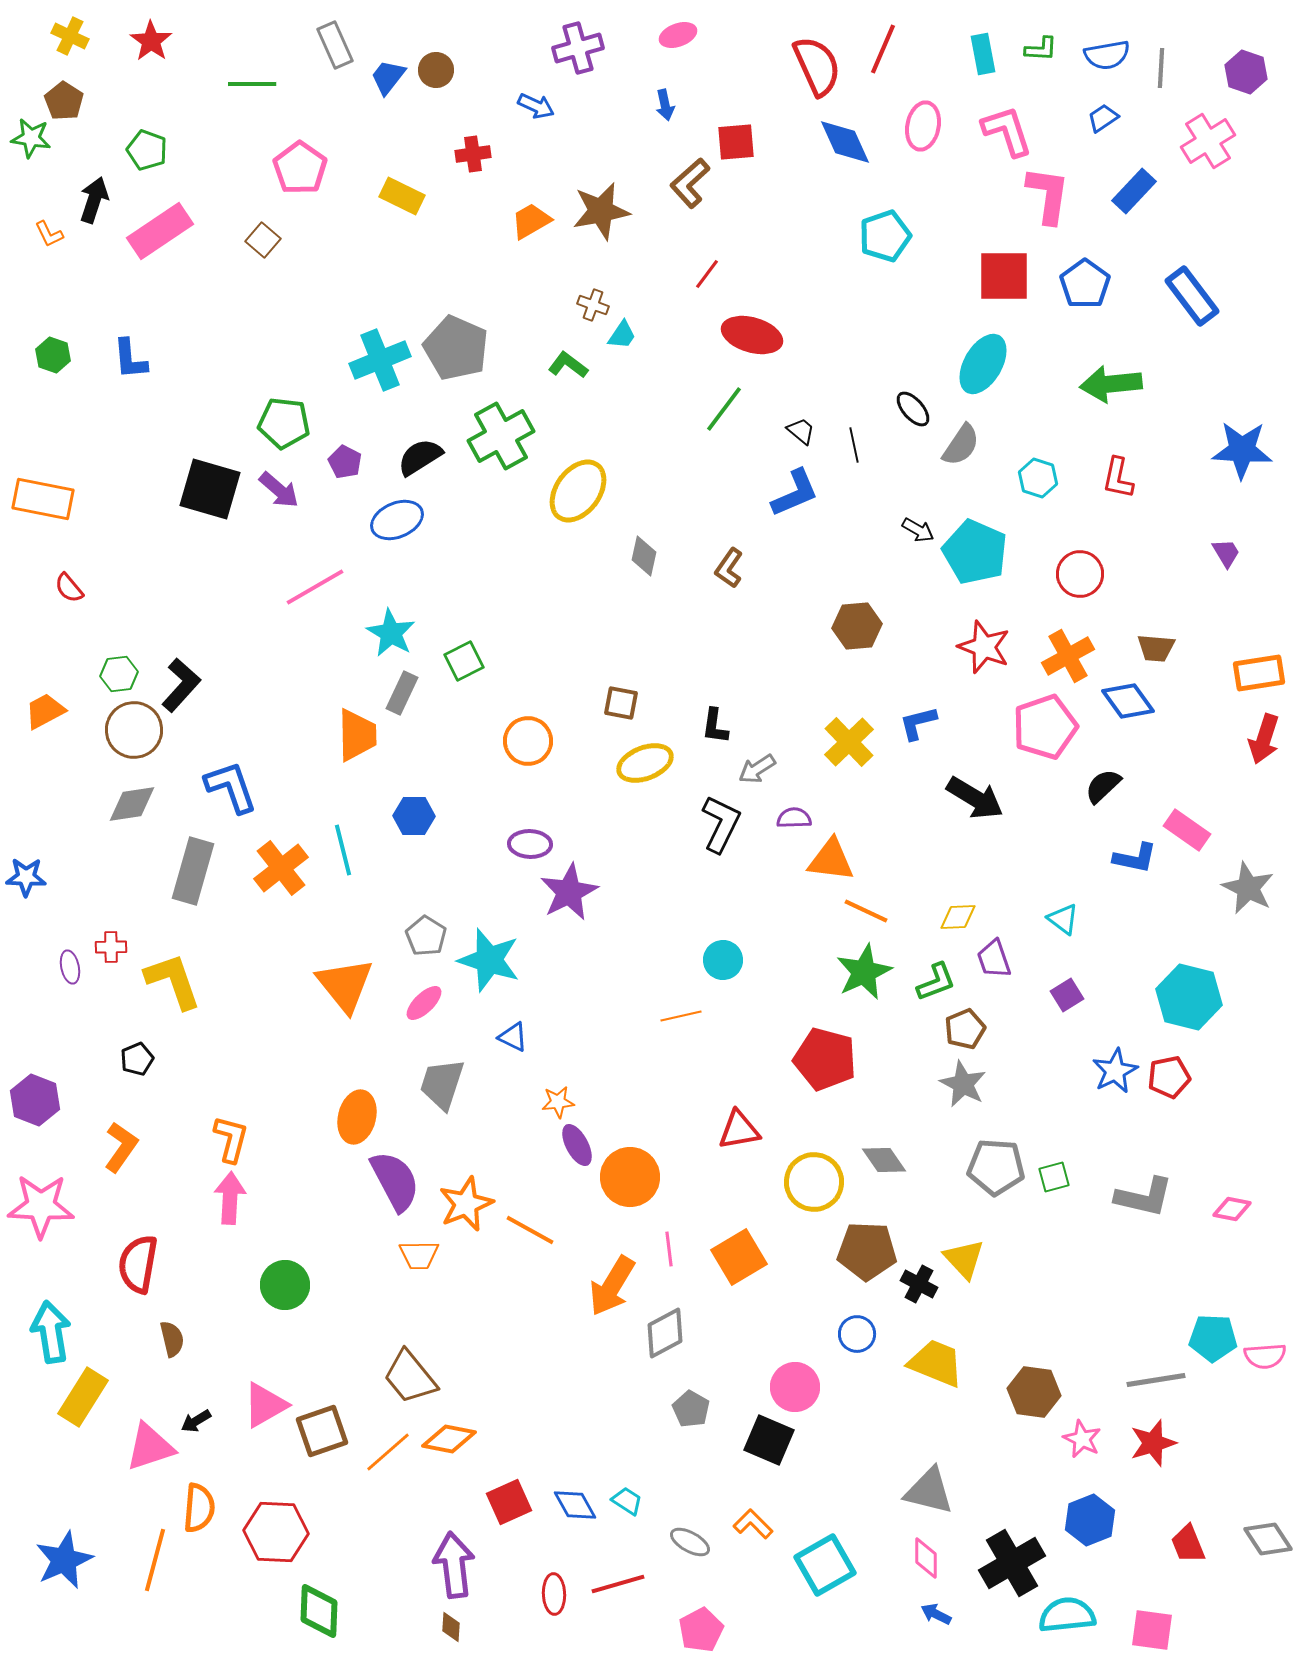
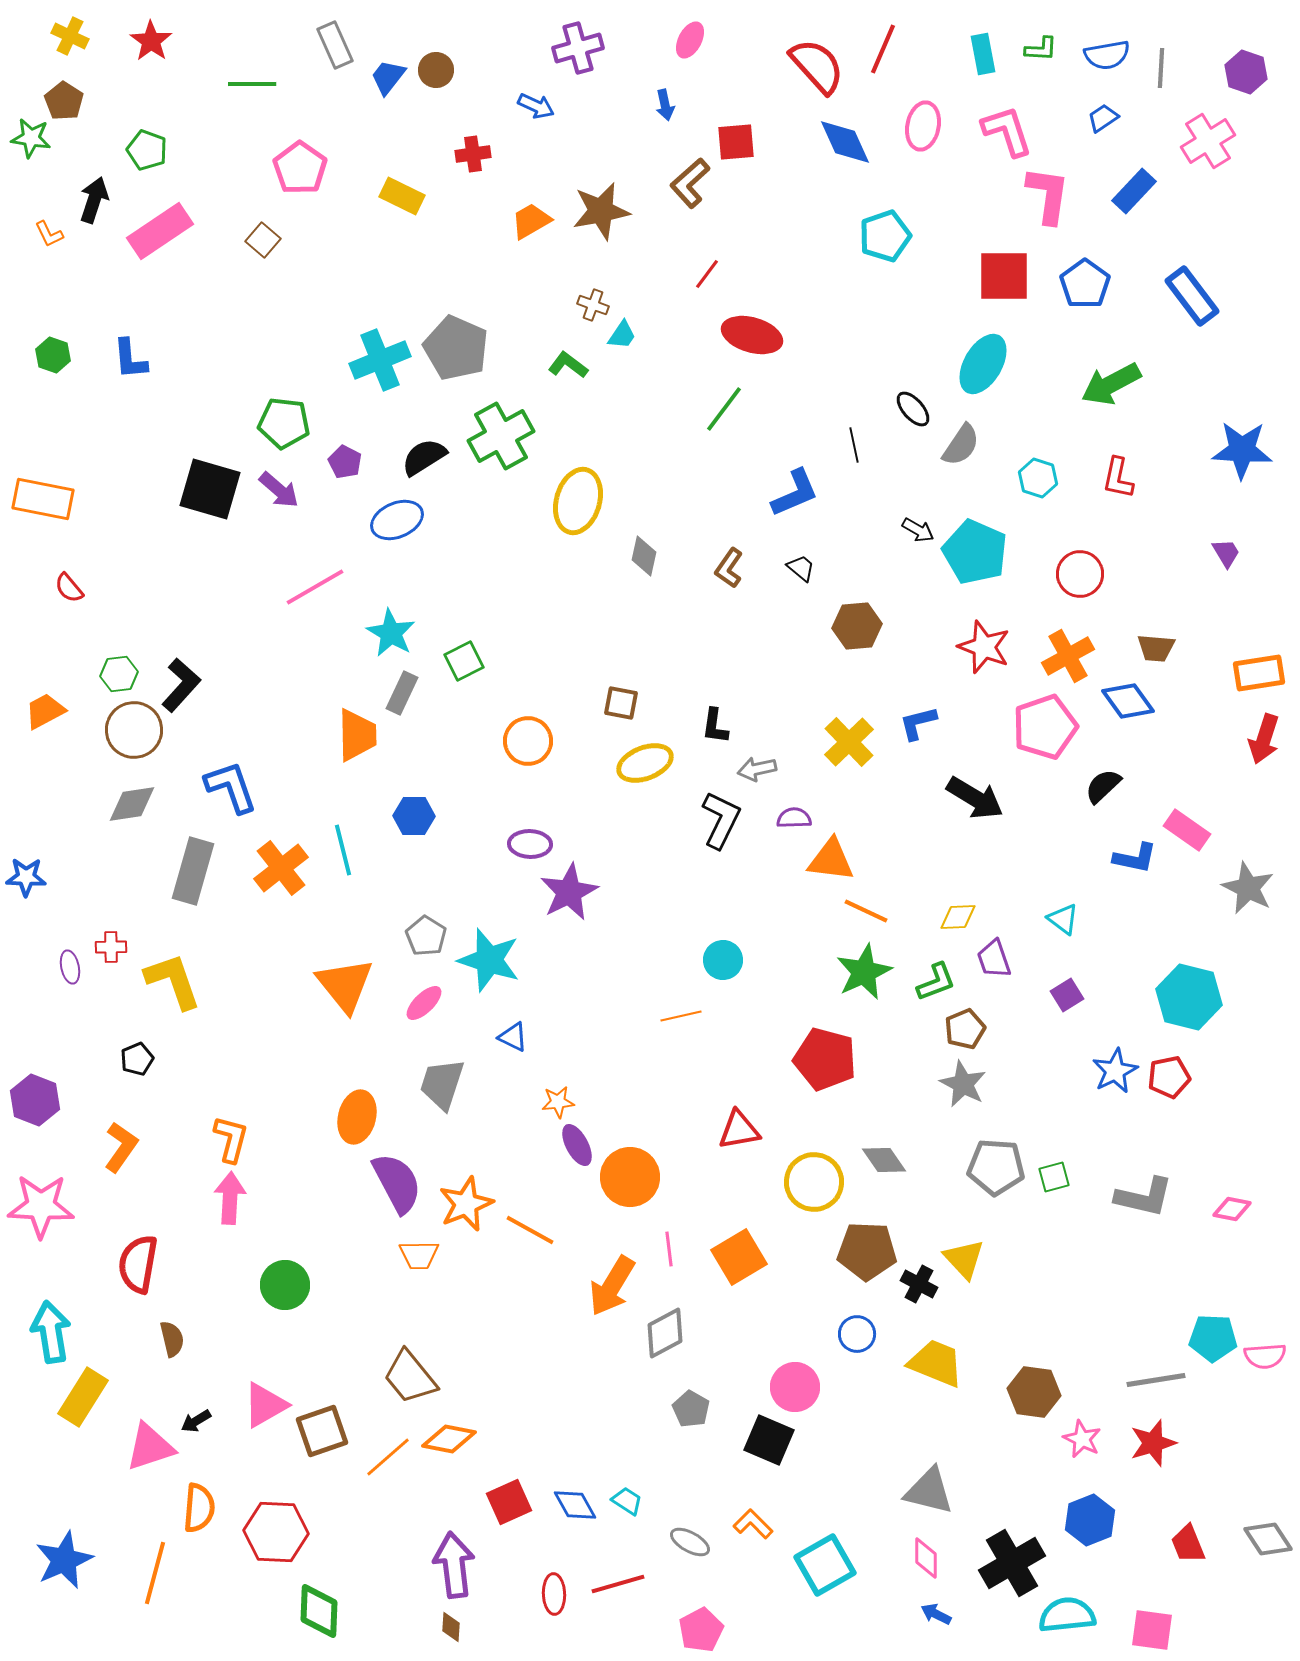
pink ellipse at (678, 35): moved 12 px right, 5 px down; rotated 42 degrees counterclockwise
red semicircle at (817, 66): rotated 18 degrees counterclockwise
green arrow at (1111, 384): rotated 22 degrees counterclockwise
black trapezoid at (801, 431): moved 137 px down
black semicircle at (420, 457): moved 4 px right
yellow ellipse at (578, 491): moved 10 px down; rotated 20 degrees counterclockwise
gray arrow at (757, 769): rotated 21 degrees clockwise
black L-shape at (721, 824): moved 4 px up
purple semicircle at (395, 1181): moved 2 px right, 2 px down
orange line at (388, 1452): moved 5 px down
orange line at (155, 1560): moved 13 px down
